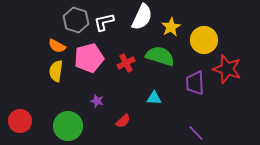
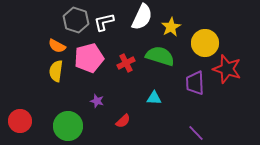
yellow circle: moved 1 px right, 3 px down
